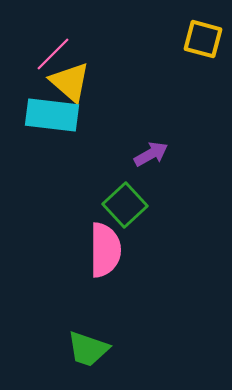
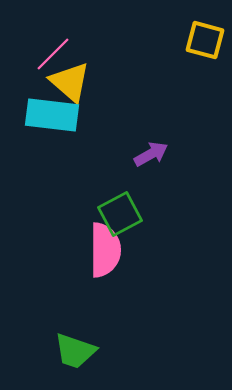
yellow square: moved 2 px right, 1 px down
green square: moved 5 px left, 9 px down; rotated 15 degrees clockwise
green trapezoid: moved 13 px left, 2 px down
